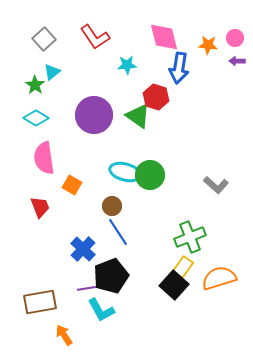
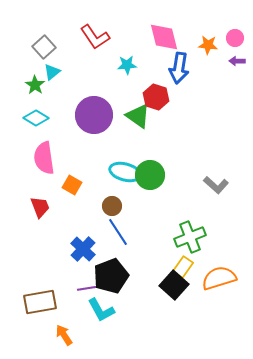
gray square: moved 8 px down
